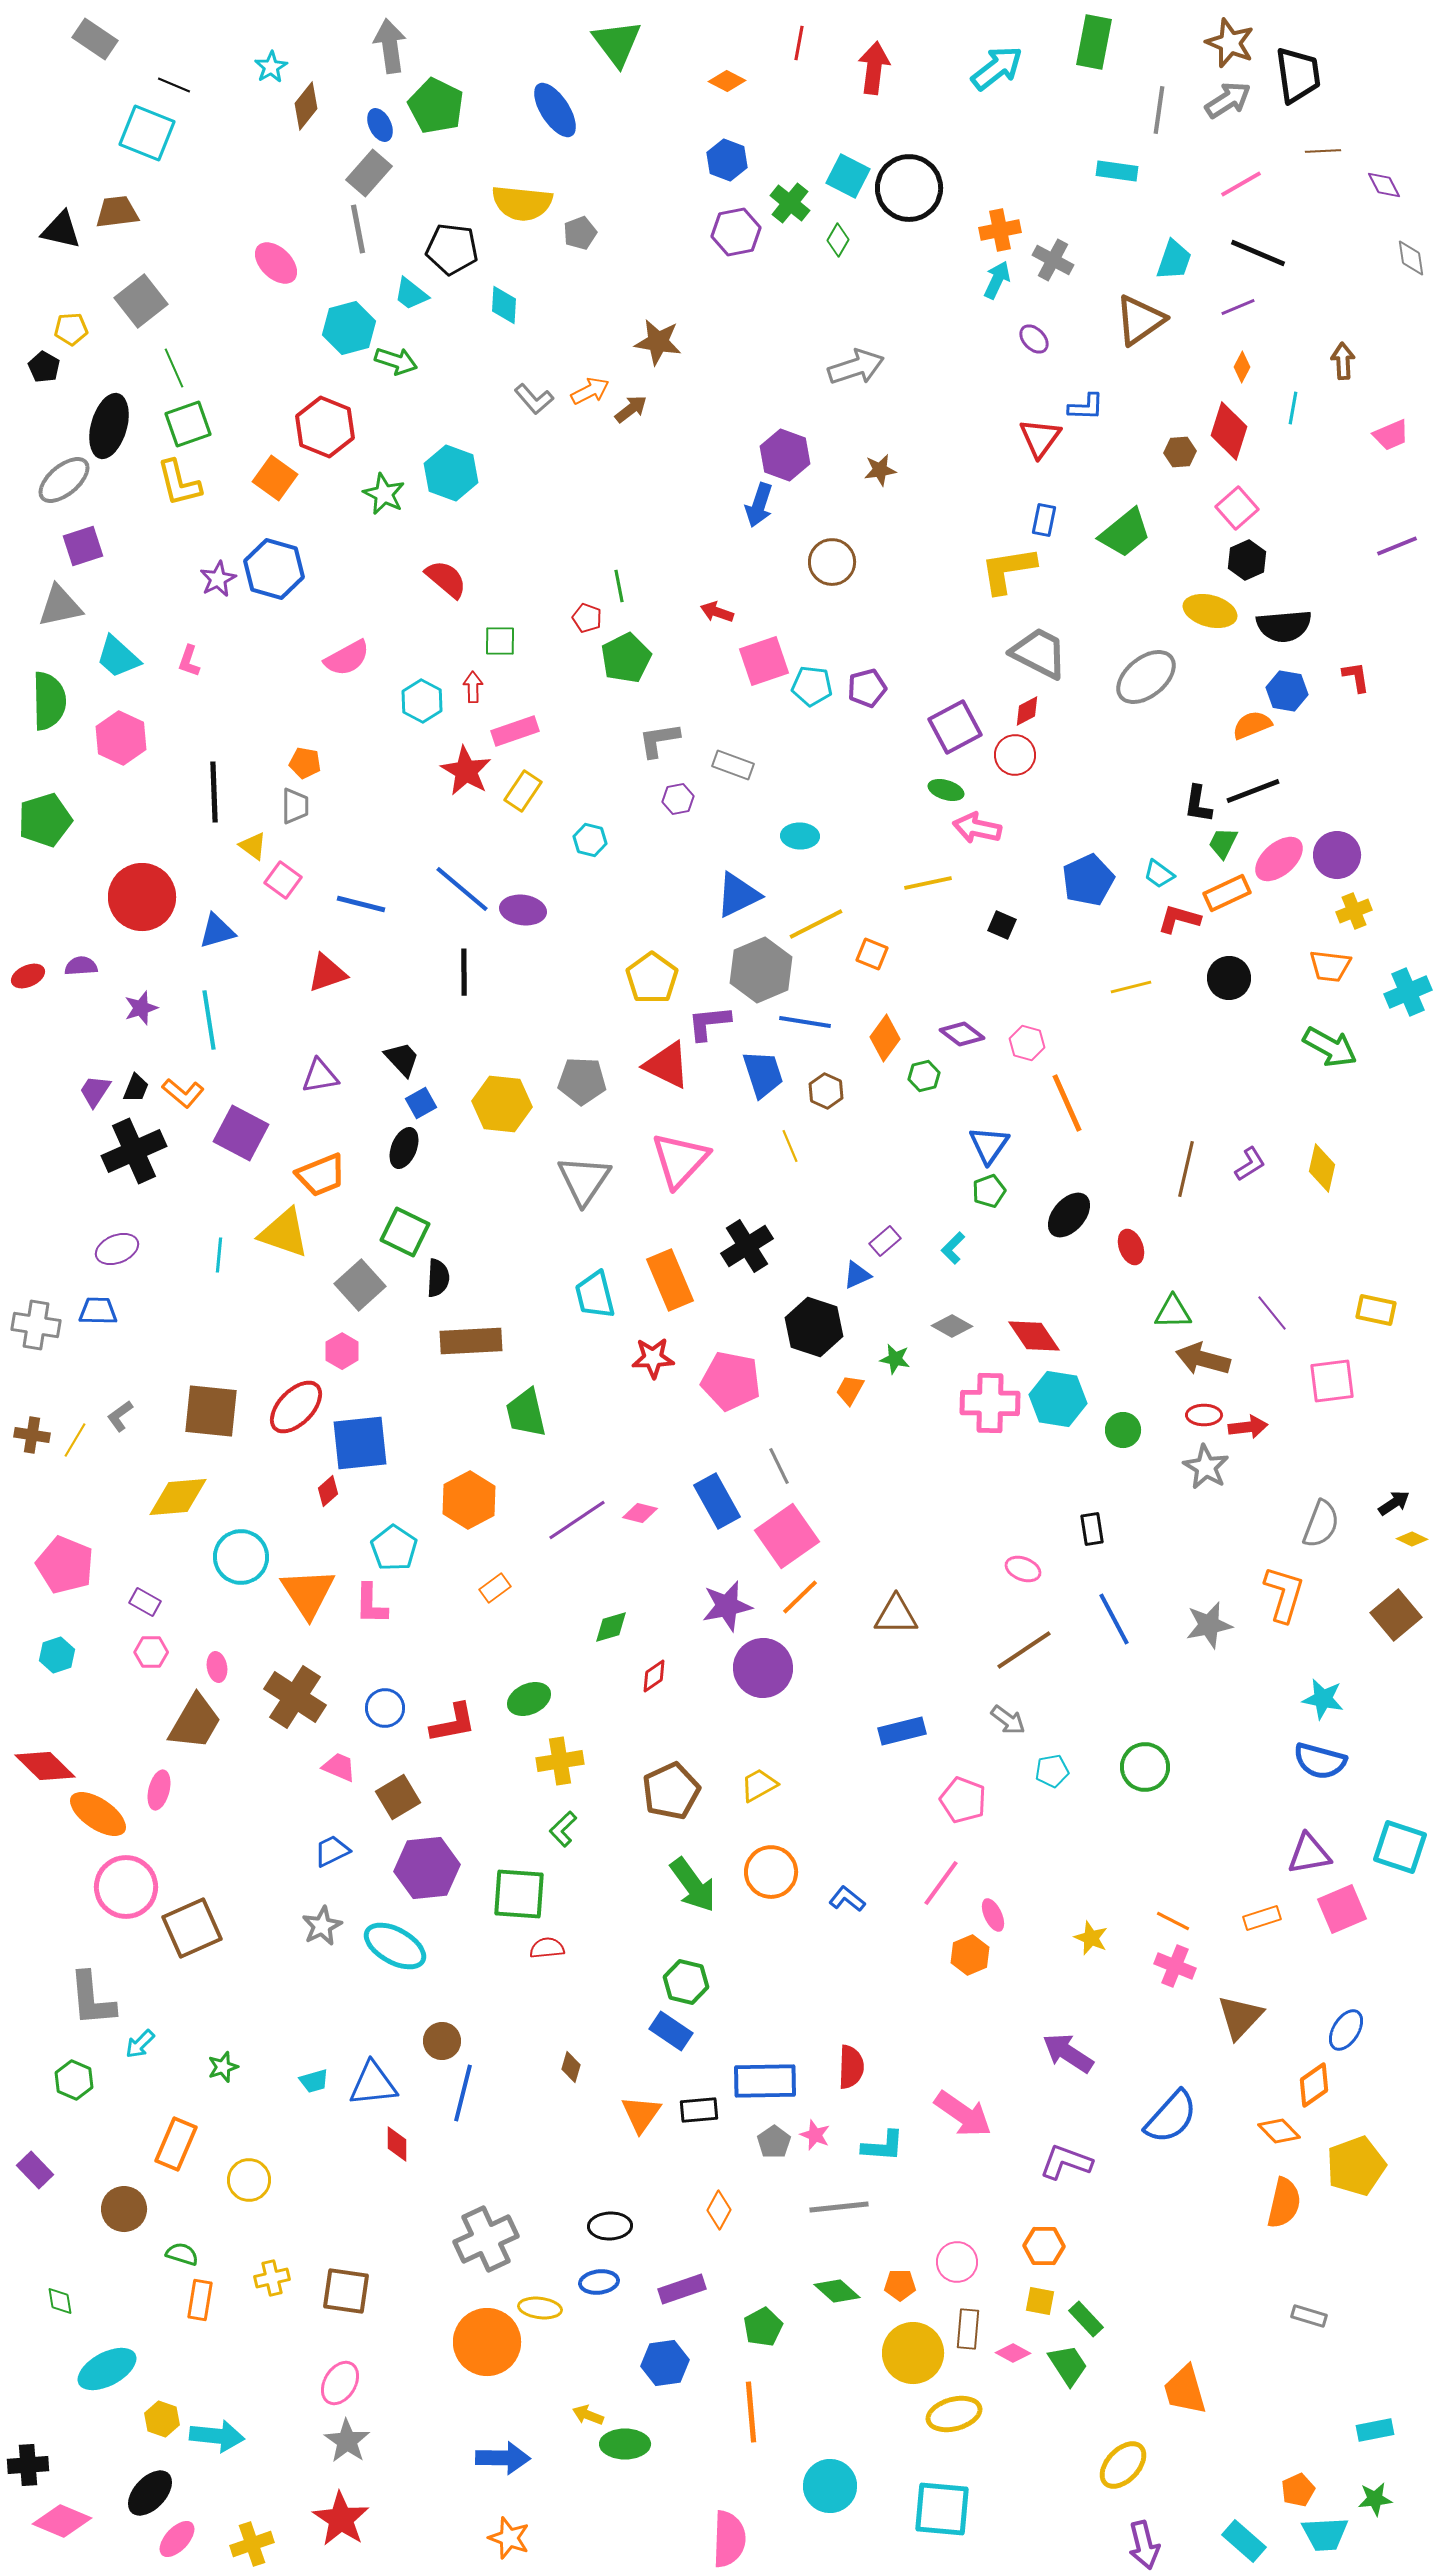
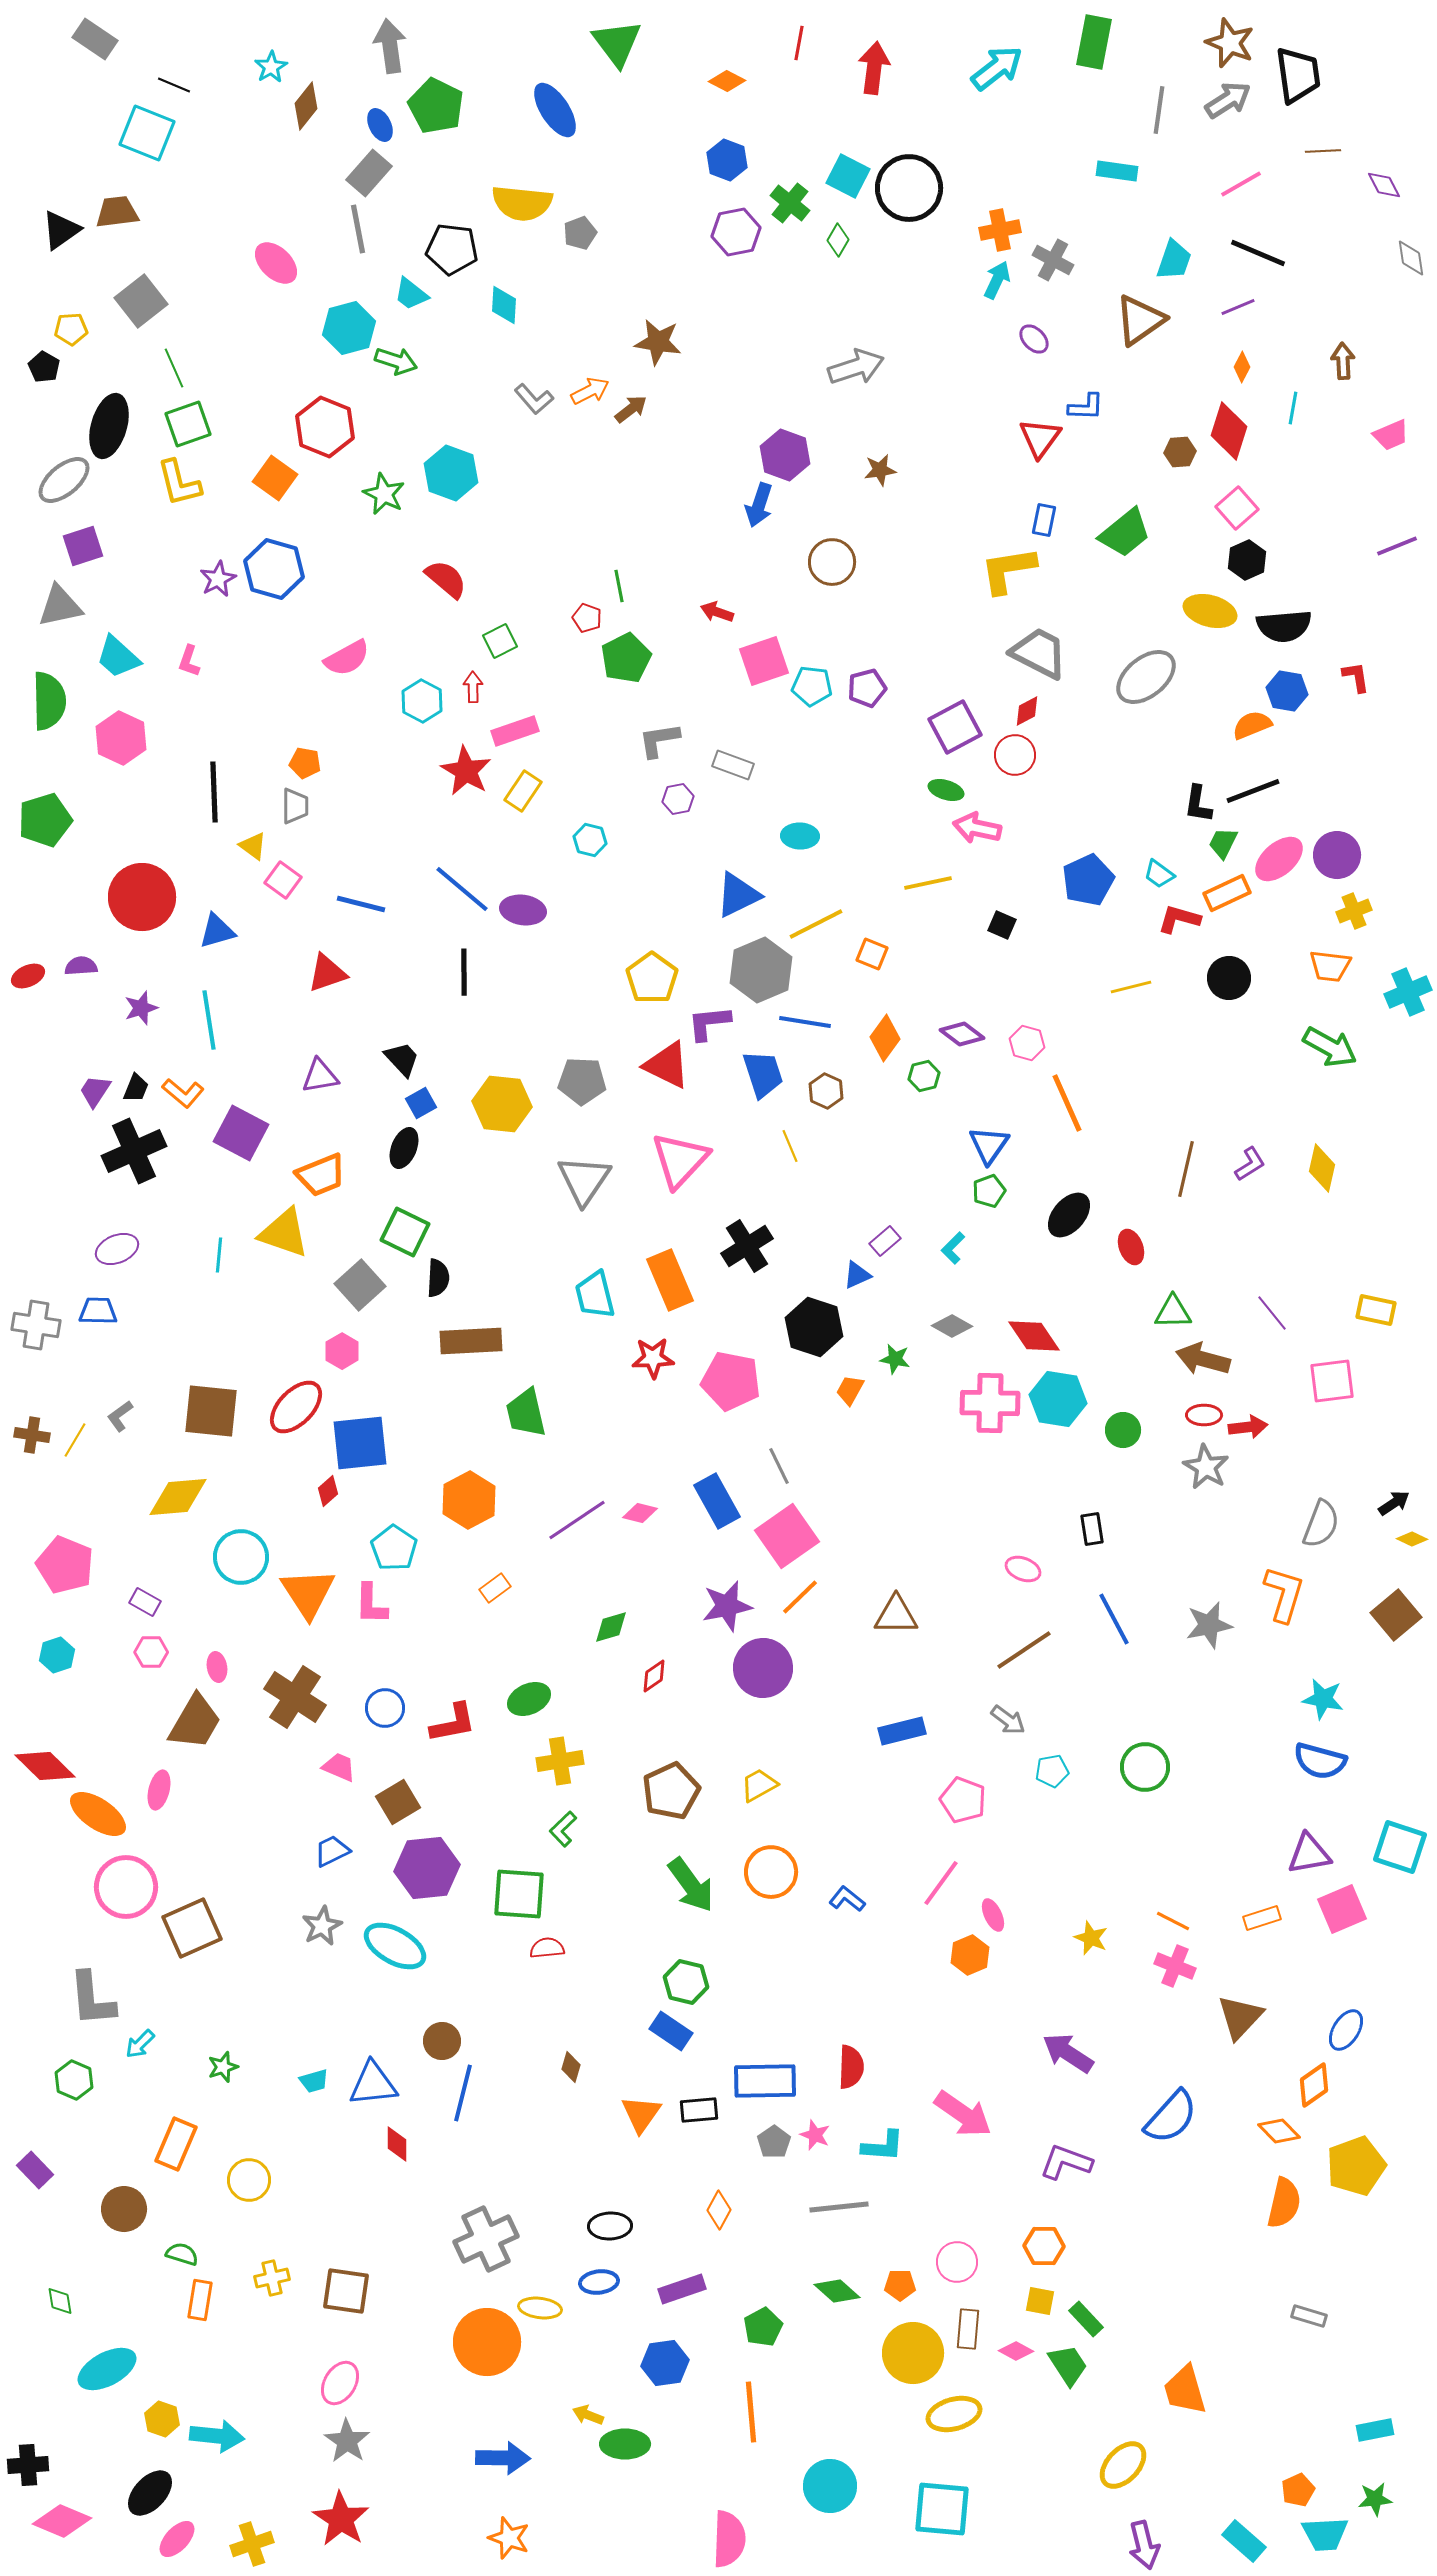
black triangle at (61, 230): rotated 48 degrees counterclockwise
green square at (500, 641): rotated 28 degrees counterclockwise
brown square at (398, 1797): moved 5 px down
green arrow at (693, 1885): moved 2 px left
pink diamond at (1013, 2353): moved 3 px right, 2 px up
